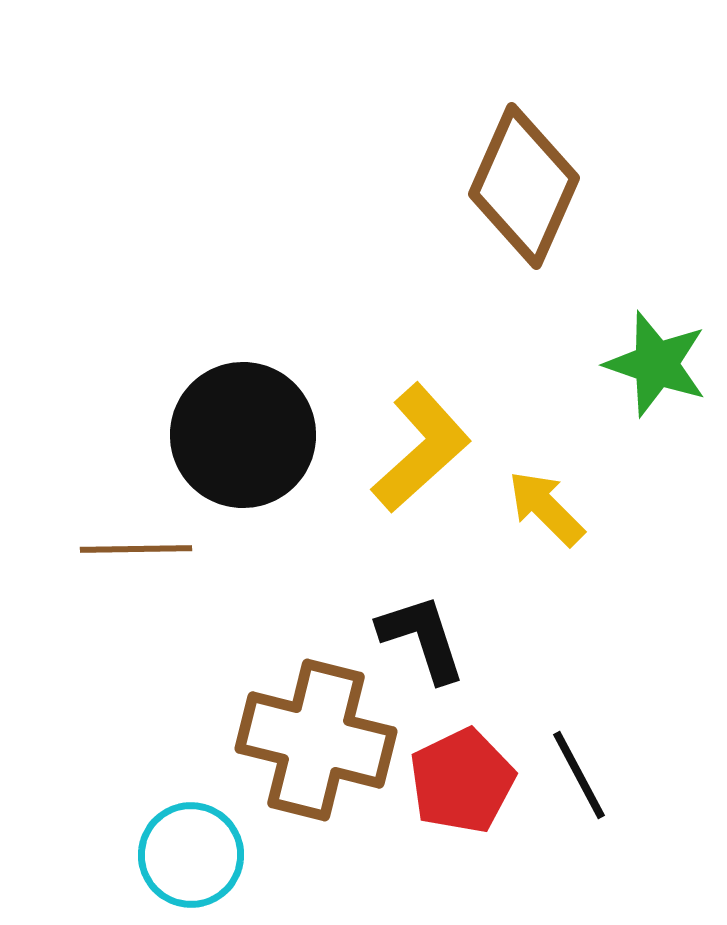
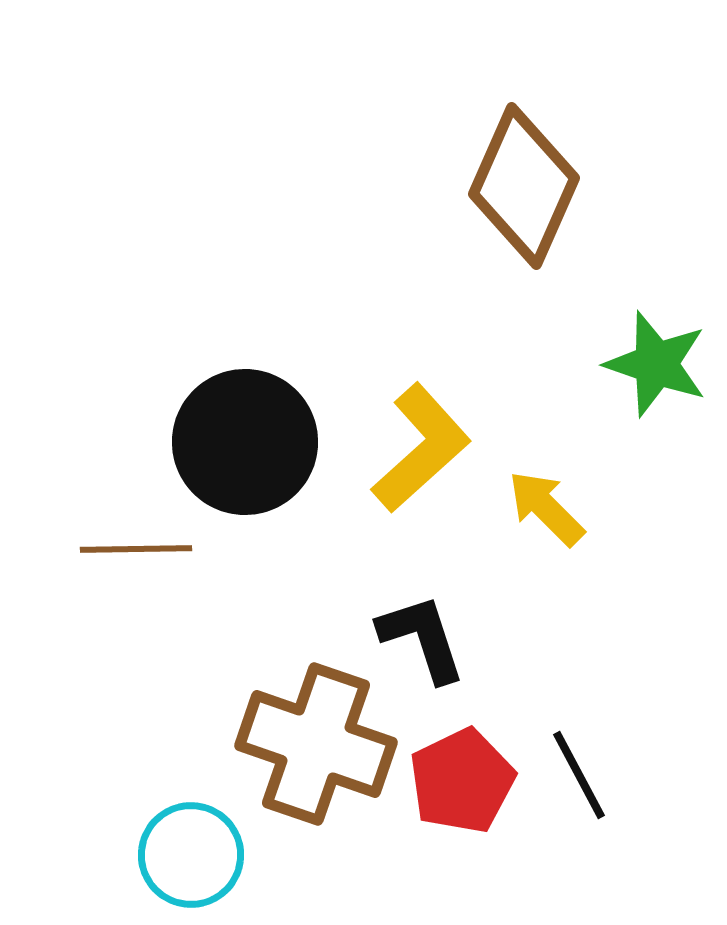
black circle: moved 2 px right, 7 px down
brown cross: moved 4 px down; rotated 5 degrees clockwise
